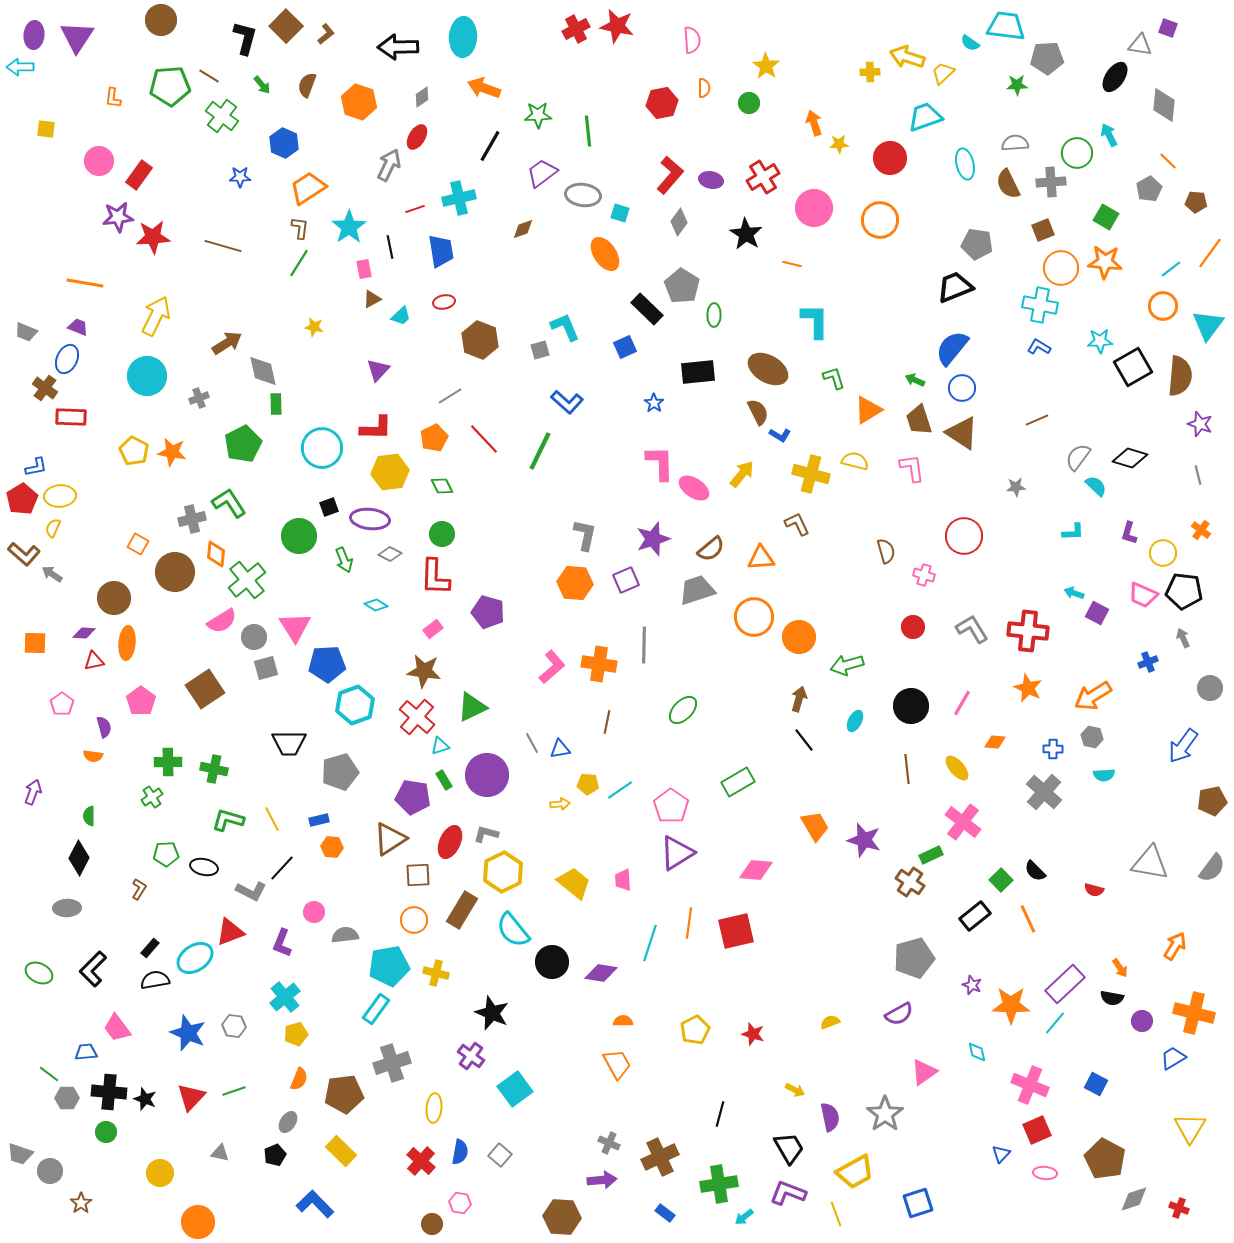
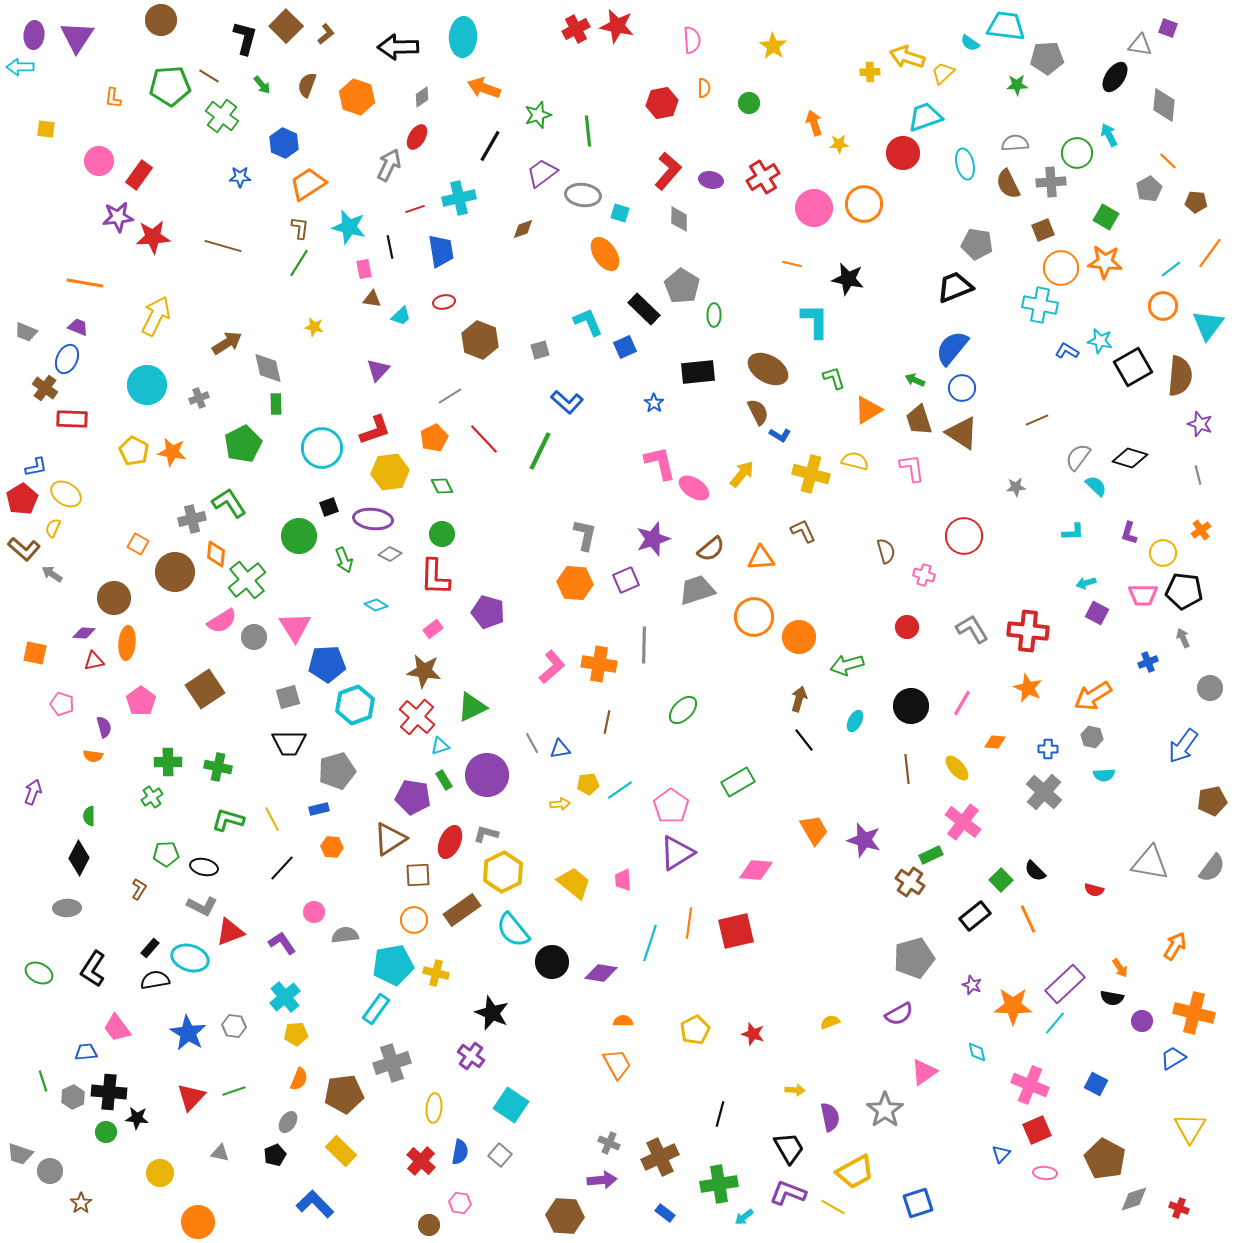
yellow star at (766, 66): moved 7 px right, 20 px up
orange hexagon at (359, 102): moved 2 px left, 5 px up
green star at (538, 115): rotated 16 degrees counterclockwise
red circle at (890, 158): moved 13 px right, 5 px up
red L-shape at (670, 175): moved 2 px left, 4 px up
orange trapezoid at (308, 188): moved 4 px up
orange circle at (880, 220): moved 16 px left, 16 px up
gray diamond at (679, 222): moved 3 px up; rotated 36 degrees counterclockwise
cyan star at (349, 227): rotated 24 degrees counterclockwise
black star at (746, 234): moved 102 px right, 45 px down; rotated 20 degrees counterclockwise
brown triangle at (372, 299): rotated 36 degrees clockwise
black rectangle at (647, 309): moved 3 px left
cyan L-shape at (565, 327): moved 23 px right, 5 px up
cyan star at (1100, 341): rotated 15 degrees clockwise
blue L-shape at (1039, 347): moved 28 px right, 4 px down
gray diamond at (263, 371): moved 5 px right, 3 px up
cyan circle at (147, 376): moved 9 px down
red rectangle at (71, 417): moved 1 px right, 2 px down
red L-shape at (376, 428): moved 1 px left, 2 px down; rotated 20 degrees counterclockwise
pink L-shape at (660, 463): rotated 12 degrees counterclockwise
yellow ellipse at (60, 496): moved 6 px right, 2 px up; rotated 36 degrees clockwise
purple ellipse at (370, 519): moved 3 px right
brown L-shape at (797, 524): moved 6 px right, 7 px down
orange cross at (1201, 530): rotated 18 degrees clockwise
brown L-shape at (24, 554): moved 5 px up
cyan arrow at (1074, 593): moved 12 px right, 10 px up; rotated 36 degrees counterclockwise
pink trapezoid at (1143, 595): rotated 24 degrees counterclockwise
red circle at (913, 627): moved 6 px left
orange square at (35, 643): moved 10 px down; rotated 10 degrees clockwise
gray square at (266, 668): moved 22 px right, 29 px down
pink pentagon at (62, 704): rotated 20 degrees counterclockwise
blue cross at (1053, 749): moved 5 px left
green cross at (214, 769): moved 4 px right, 2 px up
gray pentagon at (340, 772): moved 3 px left, 1 px up
yellow pentagon at (588, 784): rotated 10 degrees counterclockwise
blue rectangle at (319, 820): moved 11 px up
orange trapezoid at (815, 826): moved 1 px left, 4 px down
gray L-shape at (251, 891): moved 49 px left, 15 px down
brown rectangle at (462, 910): rotated 24 degrees clockwise
purple L-shape at (282, 943): rotated 124 degrees clockwise
cyan ellipse at (195, 958): moved 5 px left; rotated 51 degrees clockwise
cyan pentagon at (389, 966): moved 4 px right, 1 px up
black L-shape at (93, 969): rotated 12 degrees counterclockwise
orange star at (1011, 1005): moved 2 px right, 1 px down
blue star at (188, 1033): rotated 9 degrees clockwise
yellow pentagon at (296, 1034): rotated 10 degrees clockwise
green line at (49, 1074): moved 6 px left, 7 px down; rotated 35 degrees clockwise
cyan square at (515, 1089): moved 4 px left, 16 px down; rotated 20 degrees counterclockwise
yellow arrow at (795, 1090): rotated 24 degrees counterclockwise
gray hexagon at (67, 1098): moved 6 px right, 1 px up; rotated 25 degrees counterclockwise
black star at (145, 1099): moved 8 px left, 19 px down; rotated 15 degrees counterclockwise
gray star at (885, 1114): moved 4 px up
yellow line at (836, 1214): moved 3 px left, 7 px up; rotated 40 degrees counterclockwise
brown hexagon at (562, 1217): moved 3 px right, 1 px up
brown circle at (432, 1224): moved 3 px left, 1 px down
